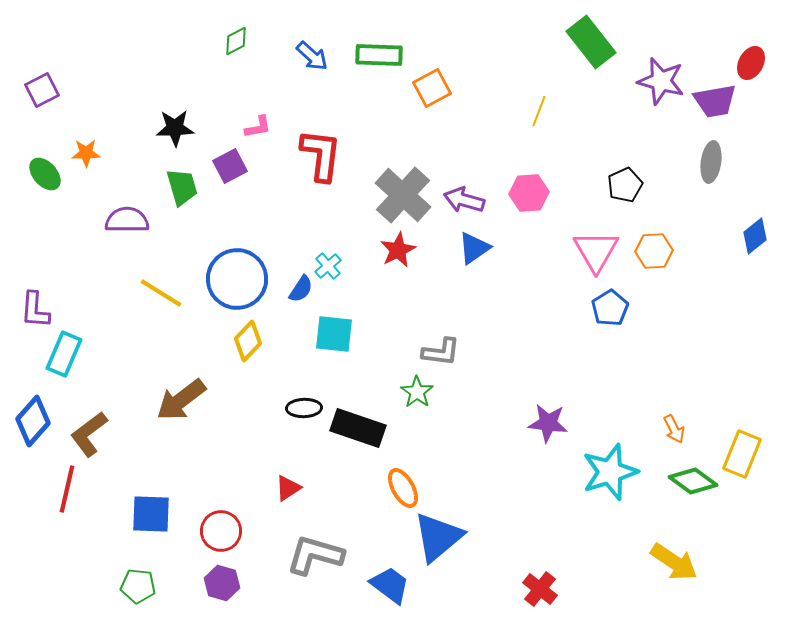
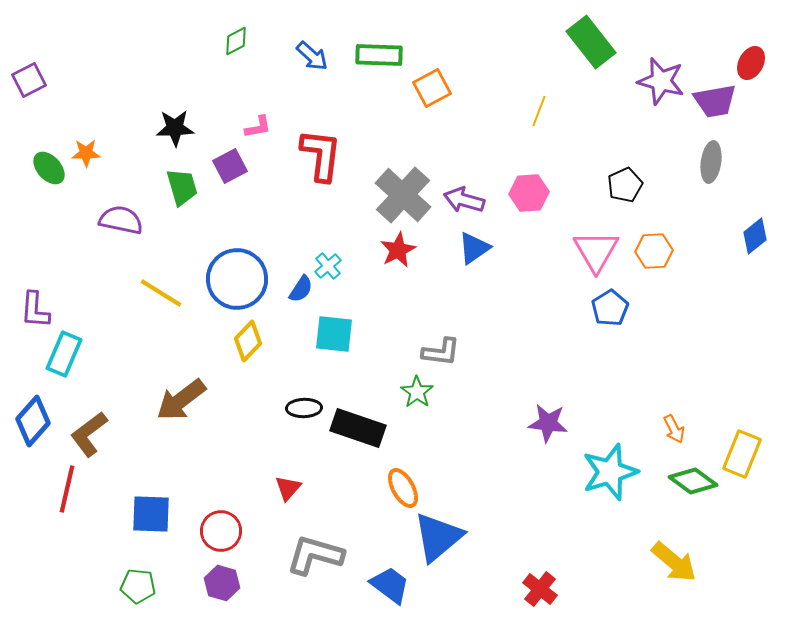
purple square at (42, 90): moved 13 px left, 10 px up
green ellipse at (45, 174): moved 4 px right, 6 px up
purple semicircle at (127, 220): moved 6 px left; rotated 12 degrees clockwise
red triangle at (288, 488): rotated 16 degrees counterclockwise
yellow arrow at (674, 562): rotated 6 degrees clockwise
